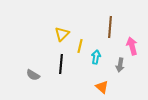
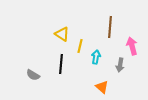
yellow triangle: rotated 42 degrees counterclockwise
